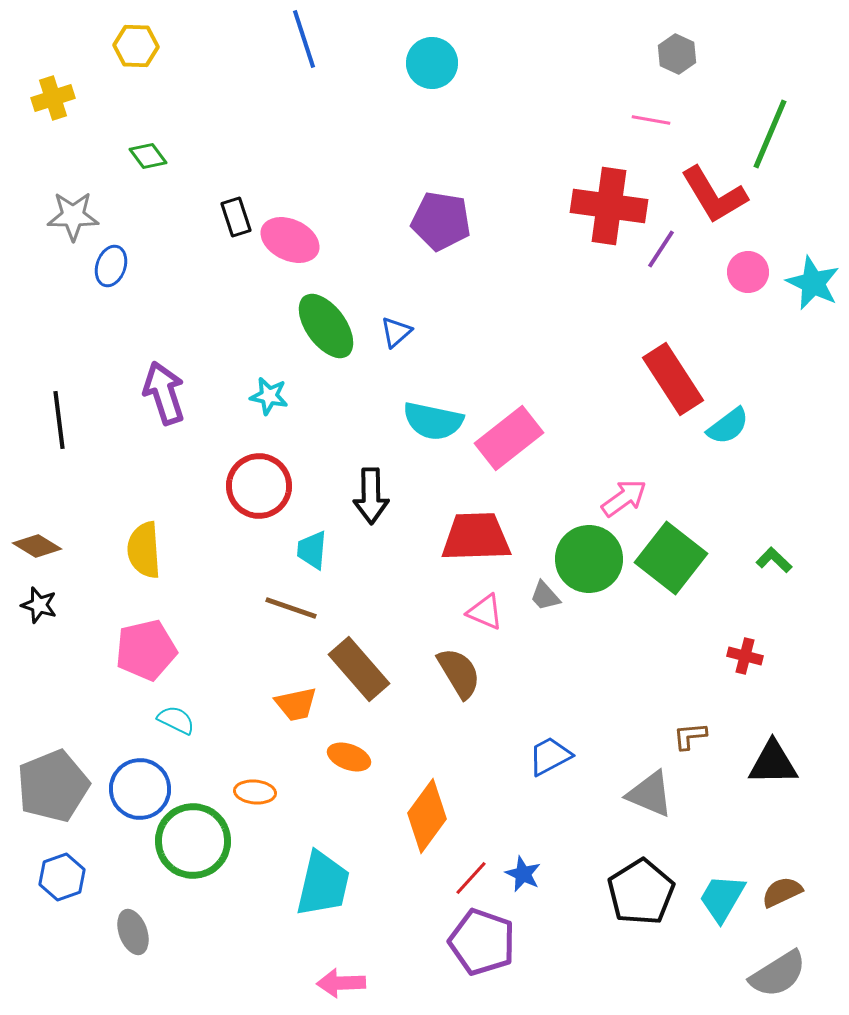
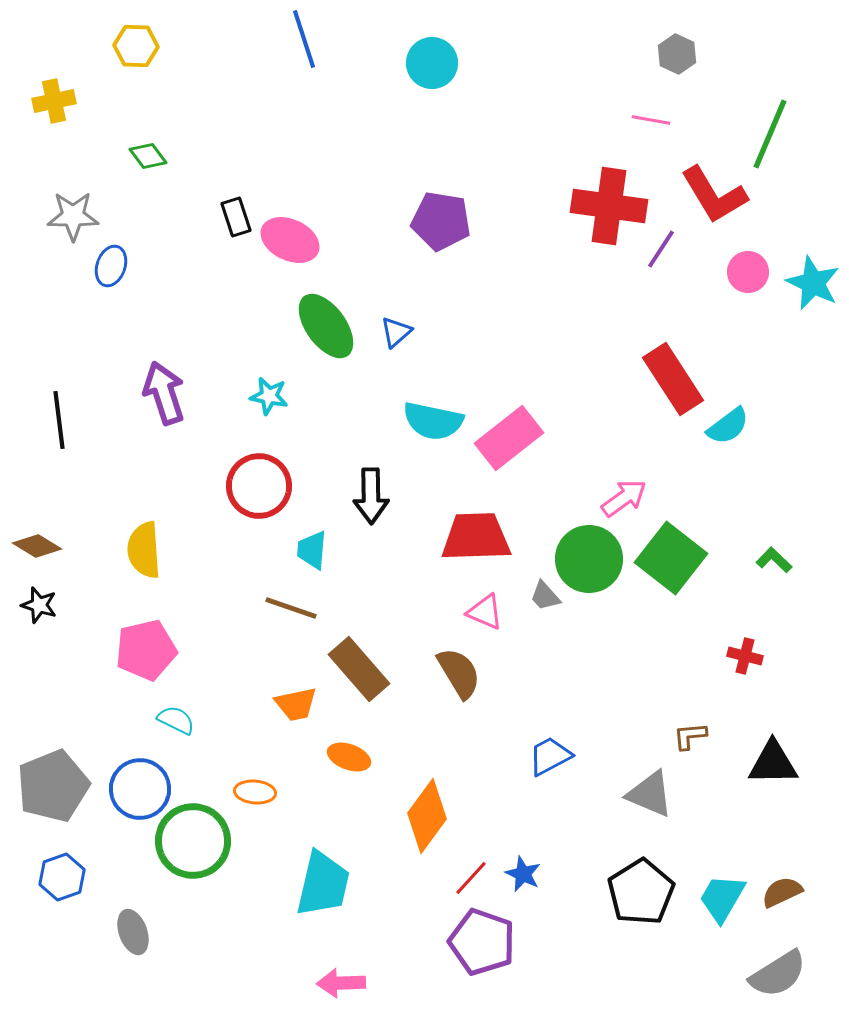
yellow cross at (53, 98): moved 1 px right, 3 px down; rotated 6 degrees clockwise
